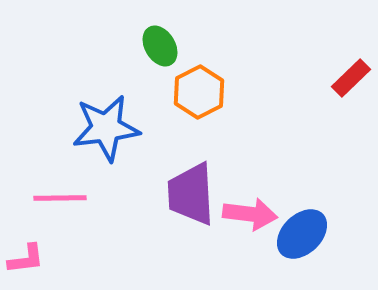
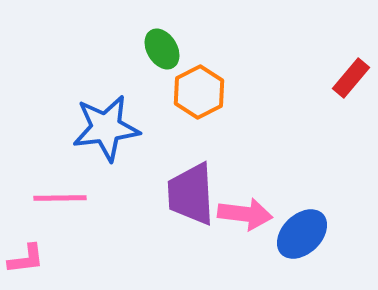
green ellipse: moved 2 px right, 3 px down
red rectangle: rotated 6 degrees counterclockwise
pink arrow: moved 5 px left
